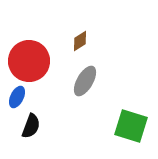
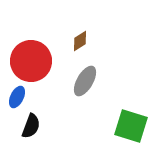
red circle: moved 2 px right
